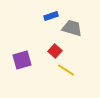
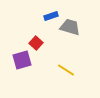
gray trapezoid: moved 2 px left, 1 px up
red square: moved 19 px left, 8 px up
